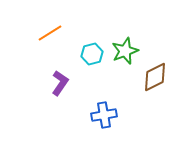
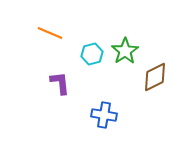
orange line: rotated 55 degrees clockwise
green star: rotated 12 degrees counterclockwise
purple L-shape: rotated 40 degrees counterclockwise
blue cross: rotated 20 degrees clockwise
